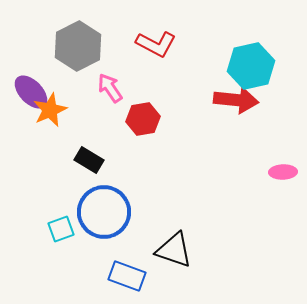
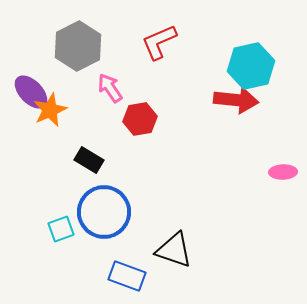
red L-shape: moved 3 px right, 2 px up; rotated 129 degrees clockwise
red hexagon: moved 3 px left
